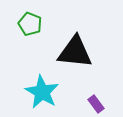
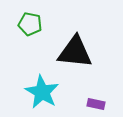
green pentagon: rotated 10 degrees counterclockwise
purple rectangle: rotated 42 degrees counterclockwise
